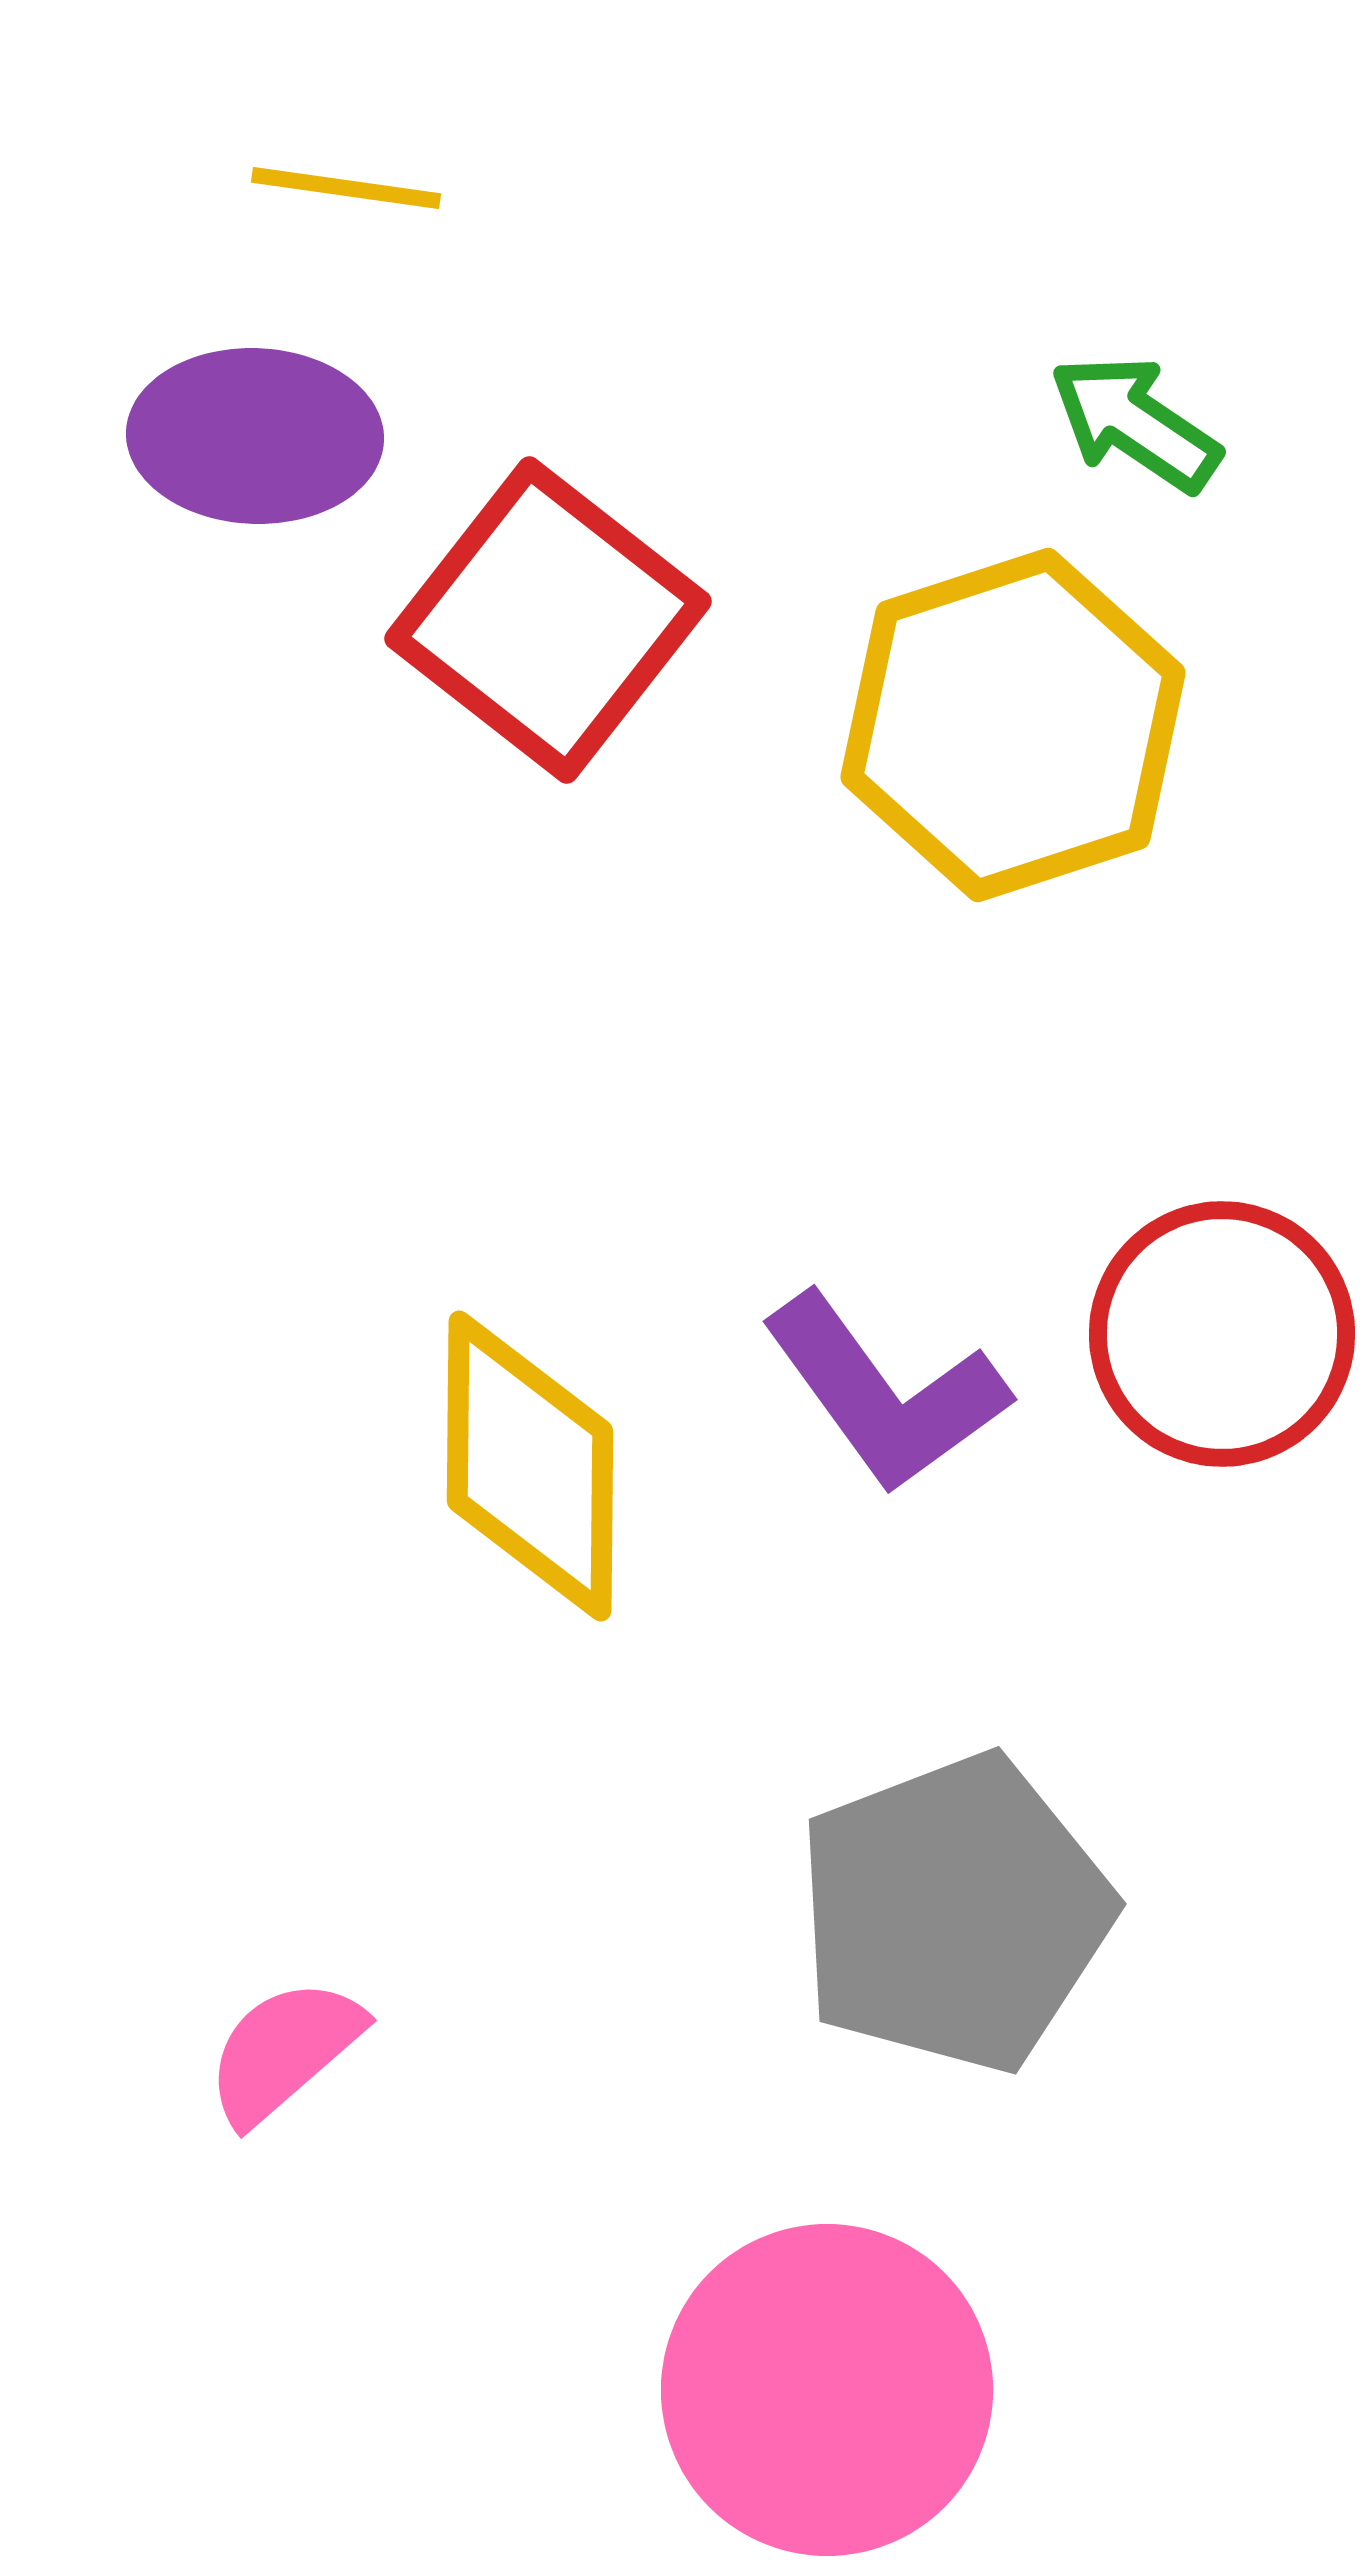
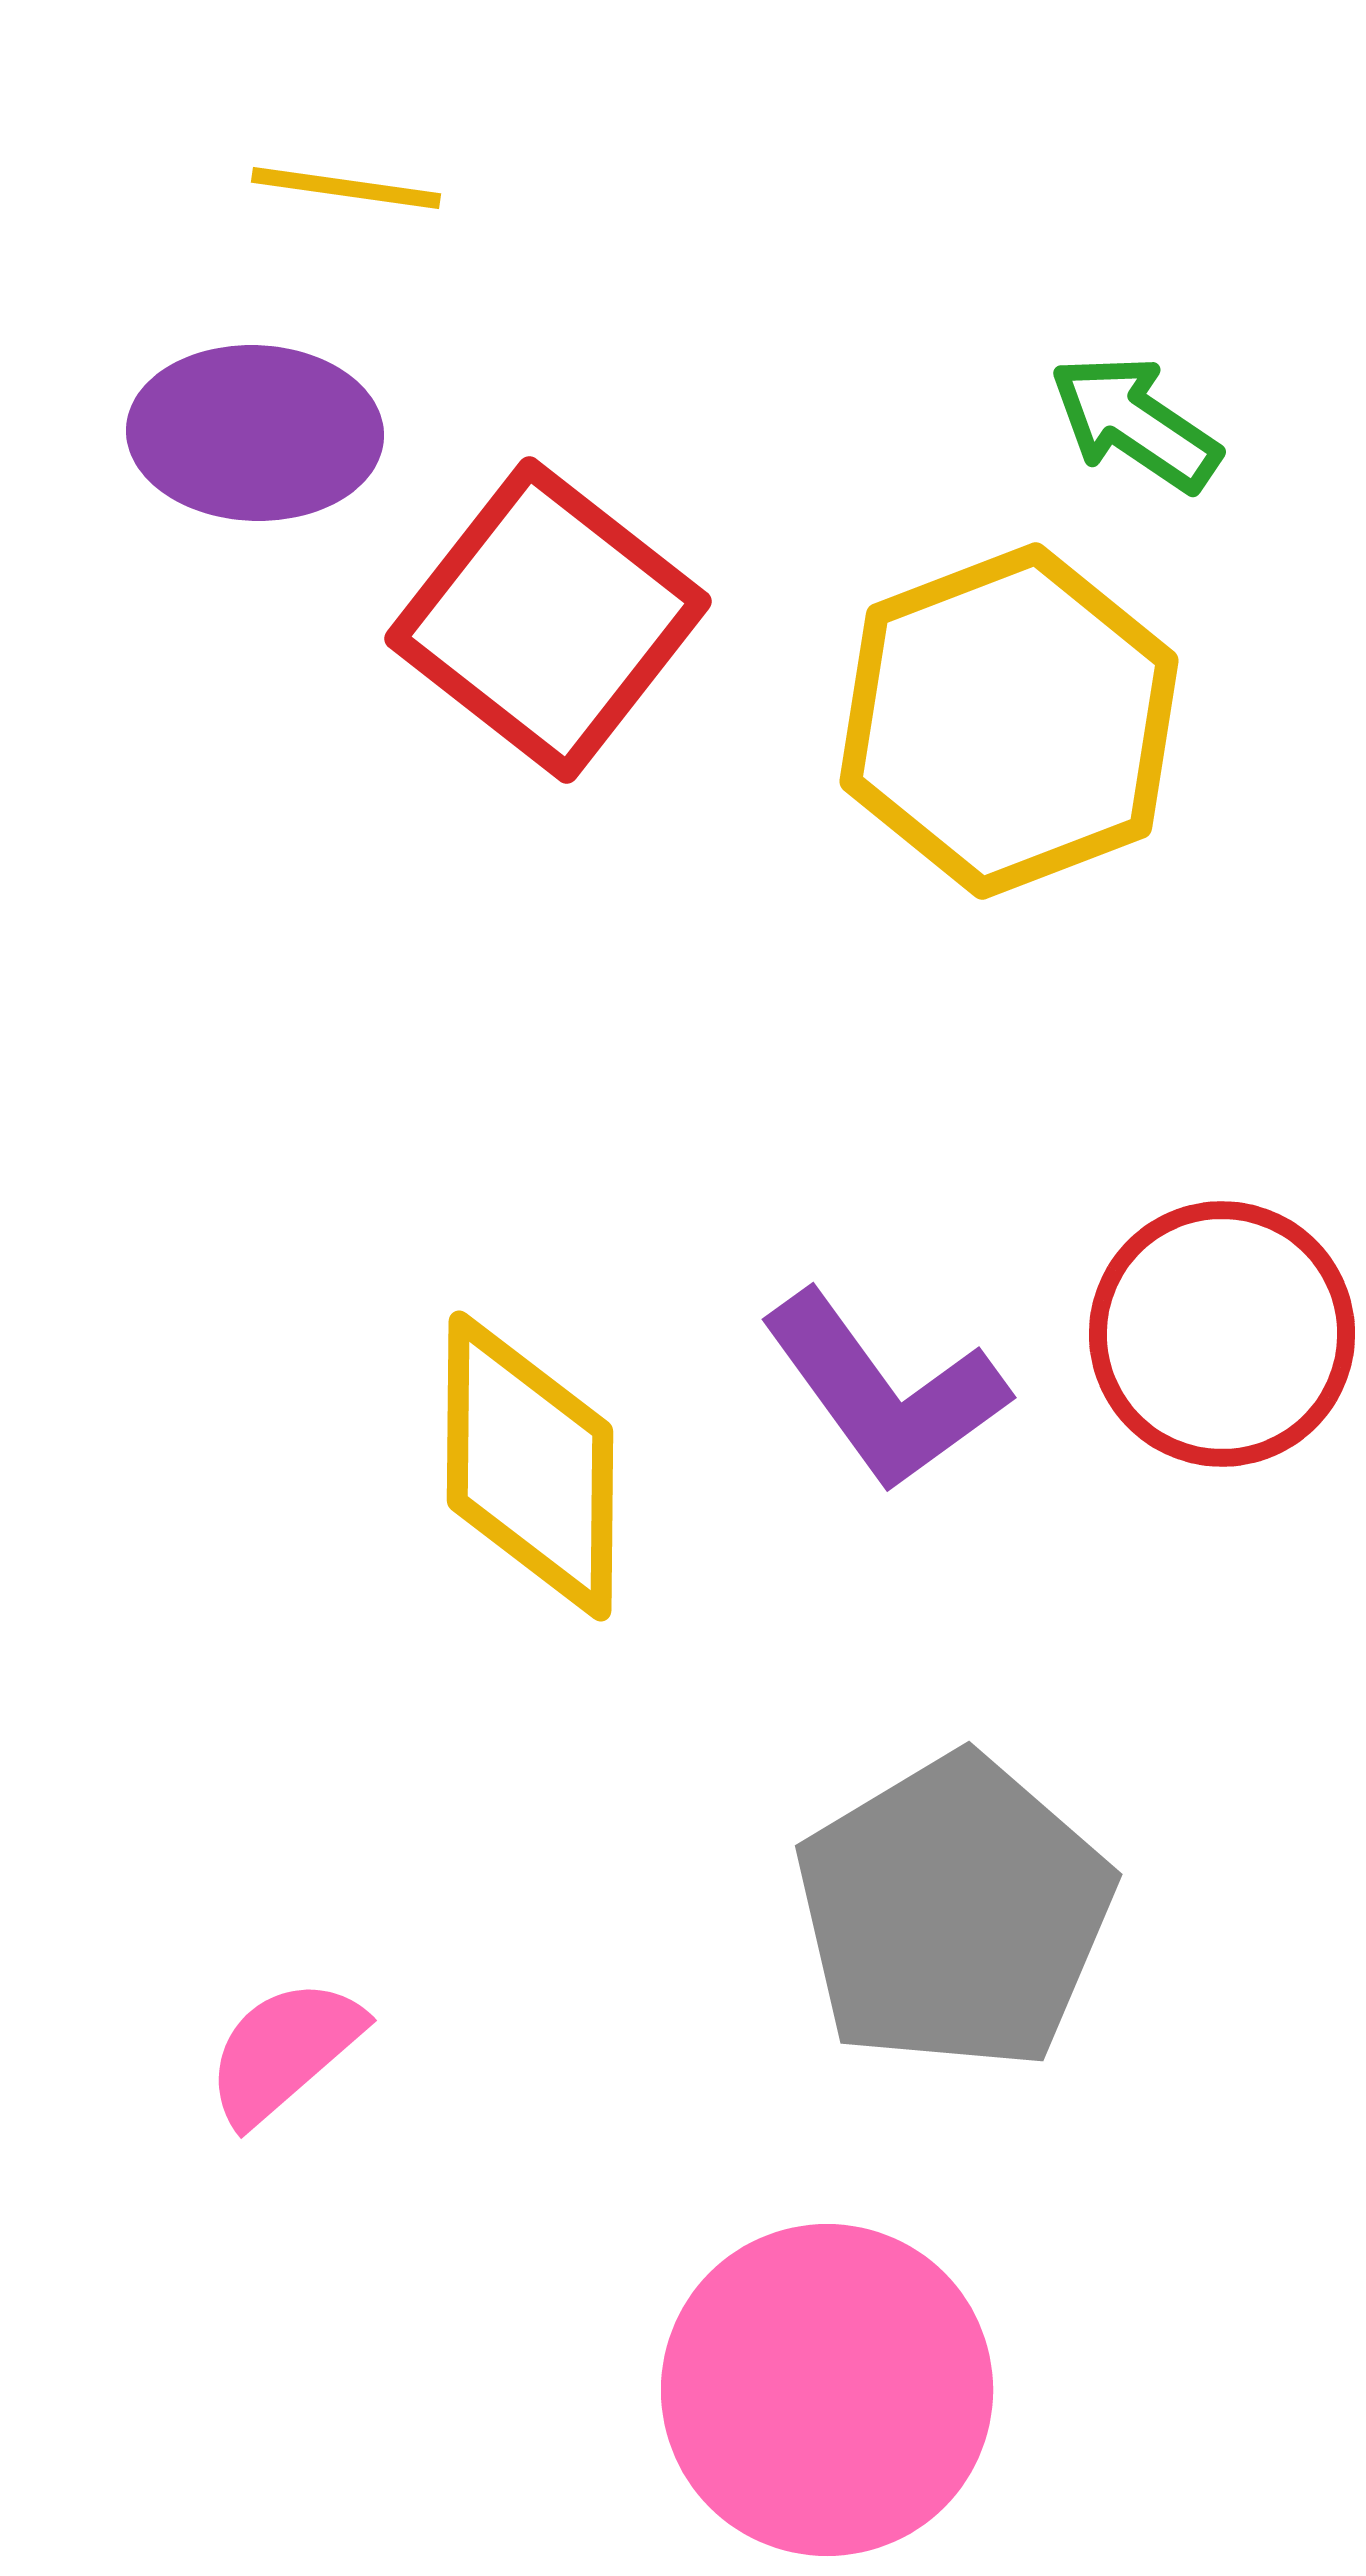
purple ellipse: moved 3 px up
yellow hexagon: moved 4 px left, 4 px up; rotated 3 degrees counterclockwise
purple L-shape: moved 1 px left, 2 px up
gray pentagon: rotated 10 degrees counterclockwise
